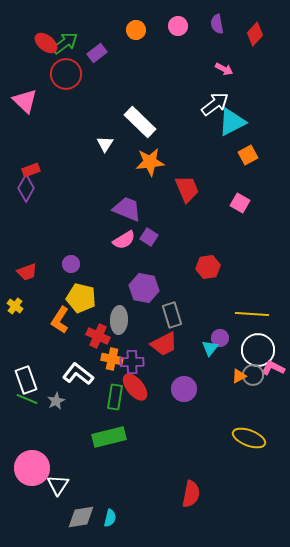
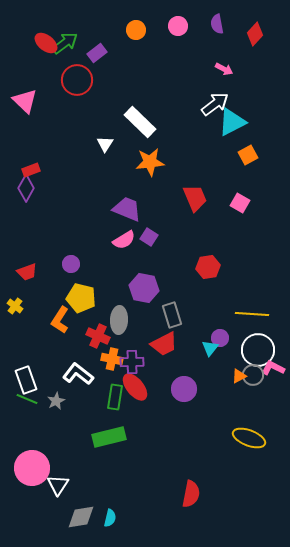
red circle at (66, 74): moved 11 px right, 6 px down
red trapezoid at (187, 189): moved 8 px right, 9 px down
